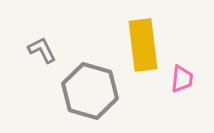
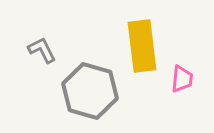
yellow rectangle: moved 1 px left, 1 px down
